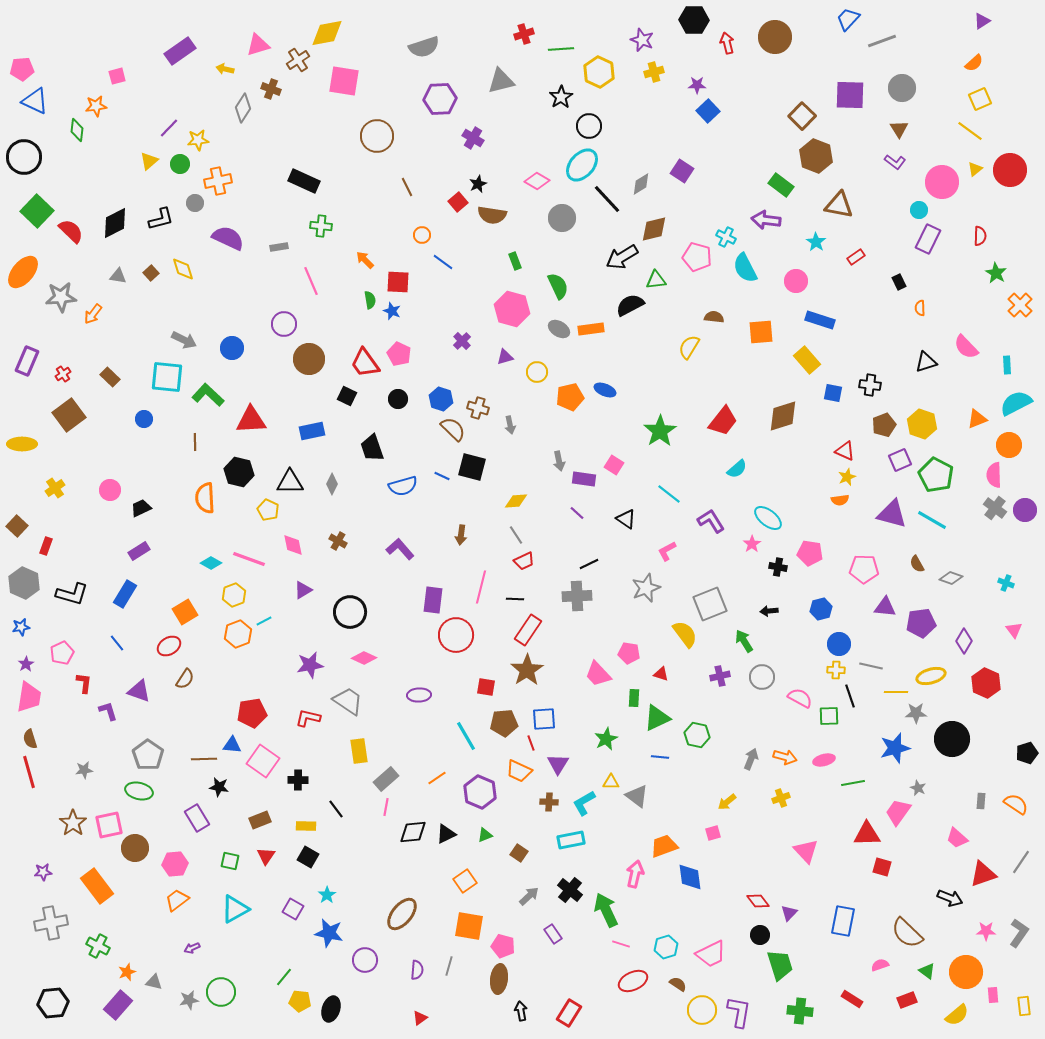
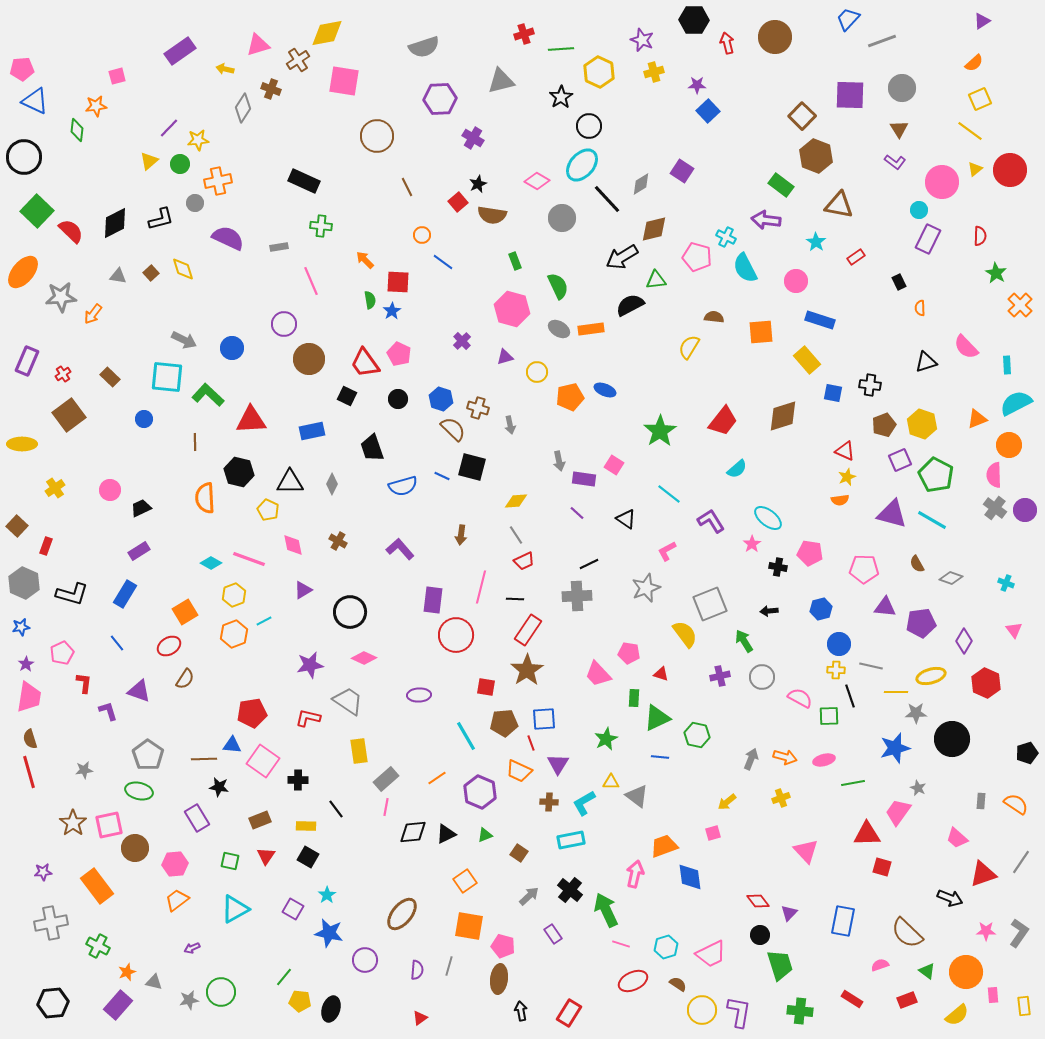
blue star at (392, 311): rotated 18 degrees clockwise
orange hexagon at (238, 634): moved 4 px left
